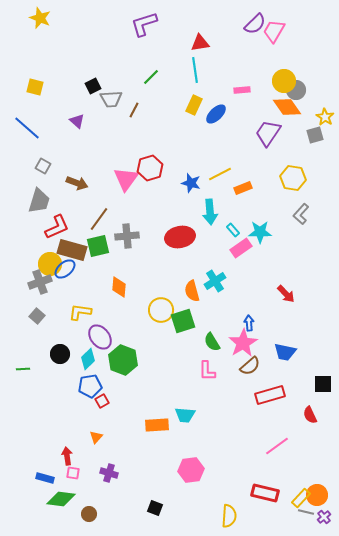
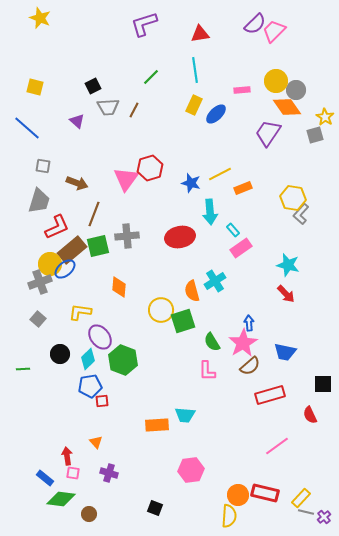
pink trapezoid at (274, 31): rotated 15 degrees clockwise
red triangle at (200, 43): moved 9 px up
yellow circle at (284, 81): moved 8 px left
gray trapezoid at (111, 99): moved 3 px left, 8 px down
gray square at (43, 166): rotated 21 degrees counterclockwise
yellow hexagon at (293, 178): moved 20 px down
brown line at (99, 219): moved 5 px left, 5 px up; rotated 15 degrees counterclockwise
cyan star at (260, 232): moved 28 px right, 33 px down; rotated 15 degrees clockwise
brown rectangle at (72, 250): rotated 56 degrees counterclockwise
gray square at (37, 316): moved 1 px right, 3 px down
red square at (102, 401): rotated 24 degrees clockwise
orange triangle at (96, 437): moved 5 px down; rotated 24 degrees counterclockwise
blue rectangle at (45, 478): rotated 24 degrees clockwise
orange circle at (317, 495): moved 79 px left
